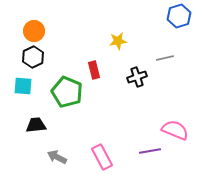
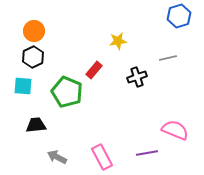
gray line: moved 3 px right
red rectangle: rotated 54 degrees clockwise
purple line: moved 3 px left, 2 px down
